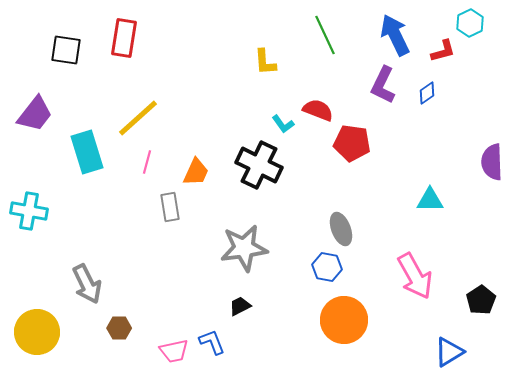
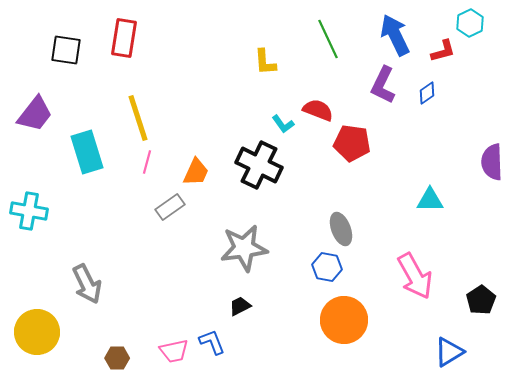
green line: moved 3 px right, 4 px down
yellow line: rotated 66 degrees counterclockwise
gray rectangle: rotated 64 degrees clockwise
brown hexagon: moved 2 px left, 30 px down
